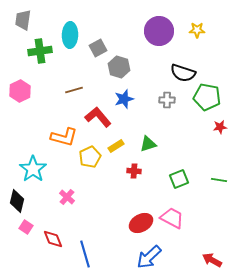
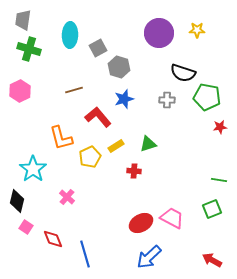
purple circle: moved 2 px down
green cross: moved 11 px left, 2 px up; rotated 25 degrees clockwise
orange L-shape: moved 3 px left, 1 px down; rotated 60 degrees clockwise
green square: moved 33 px right, 30 px down
